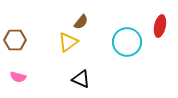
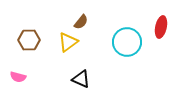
red ellipse: moved 1 px right, 1 px down
brown hexagon: moved 14 px right
